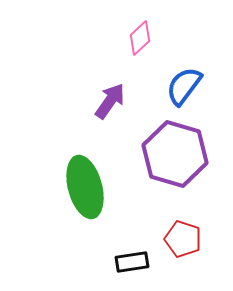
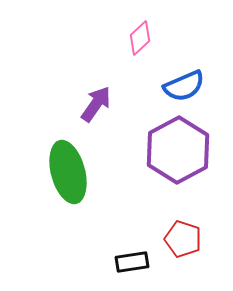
blue semicircle: rotated 150 degrees counterclockwise
purple arrow: moved 14 px left, 3 px down
purple hexagon: moved 3 px right, 4 px up; rotated 16 degrees clockwise
green ellipse: moved 17 px left, 15 px up
